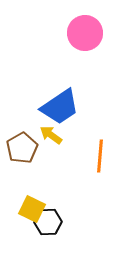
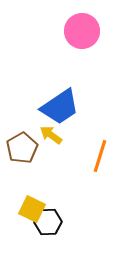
pink circle: moved 3 px left, 2 px up
orange line: rotated 12 degrees clockwise
